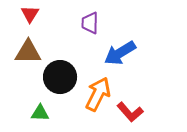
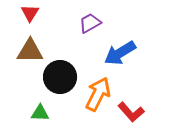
red triangle: moved 1 px up
purple trapezoid: rotated 60 degrees clockwise
brown triangle: moved 2 px right, 1 px up
red L-shape: moved 1 px right
